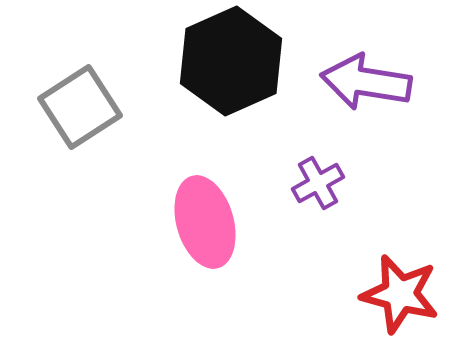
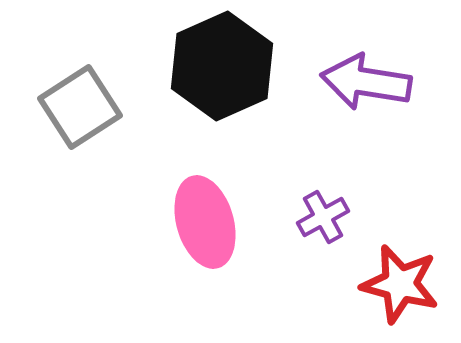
black hexagon: moved 9 px left, 5 px down
purple cross: moved 5 px right, 34 px down
red star: moved 10 px up
